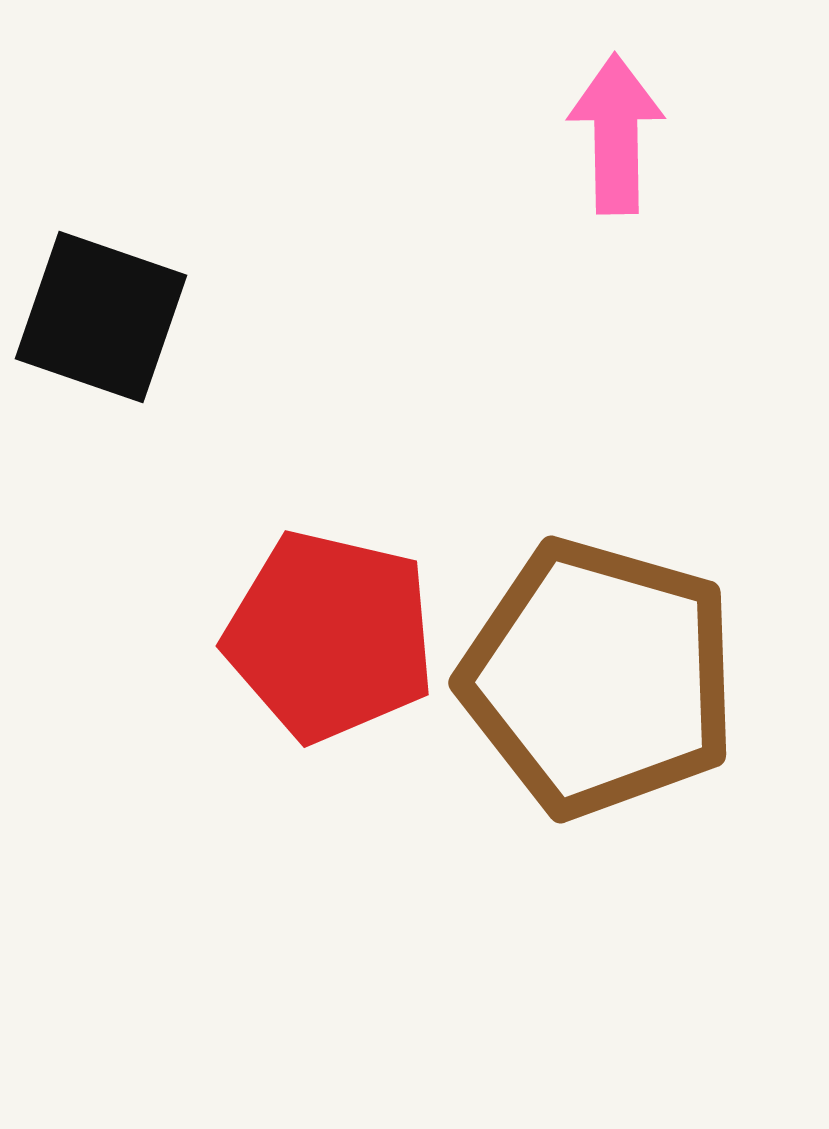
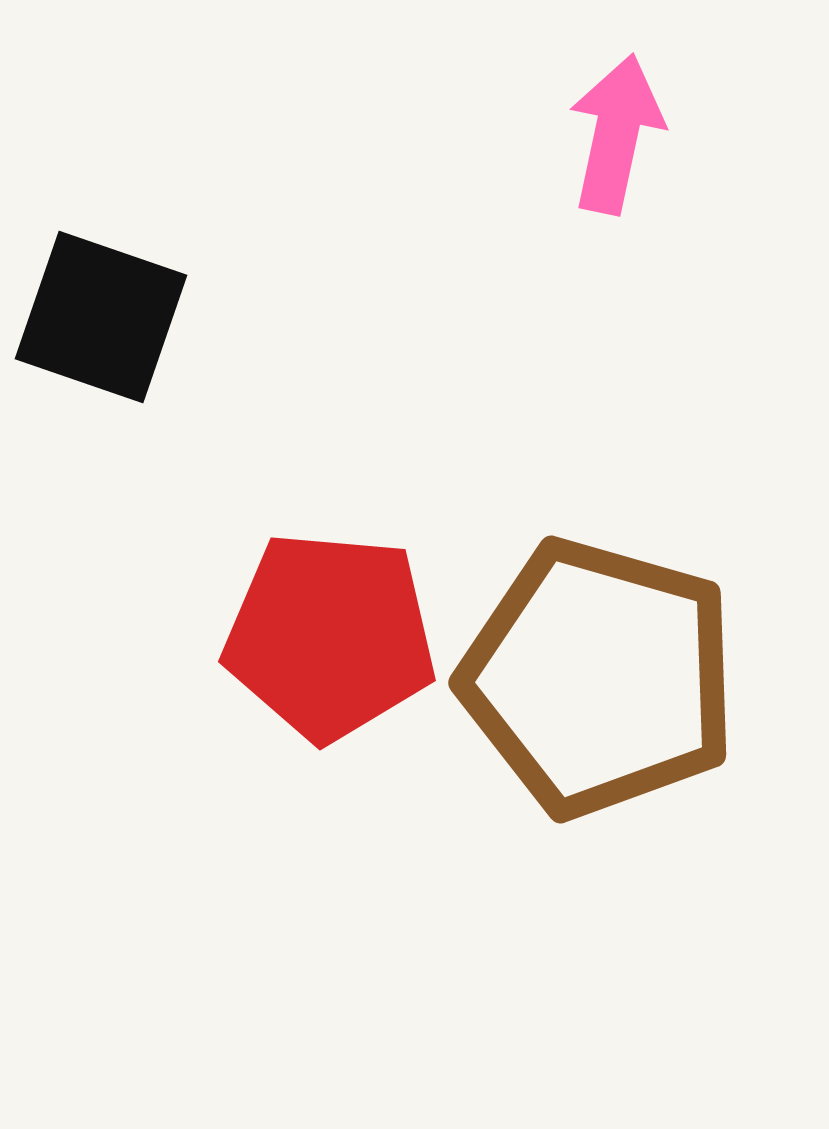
pink arrow: rotated 13 degrees clockwise
red pentagon: rotated 8 degrees counterclockwise
